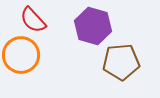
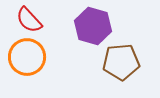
red semicircle: moved 4 px left
orange circle: moved 6 px right, 2 px down
